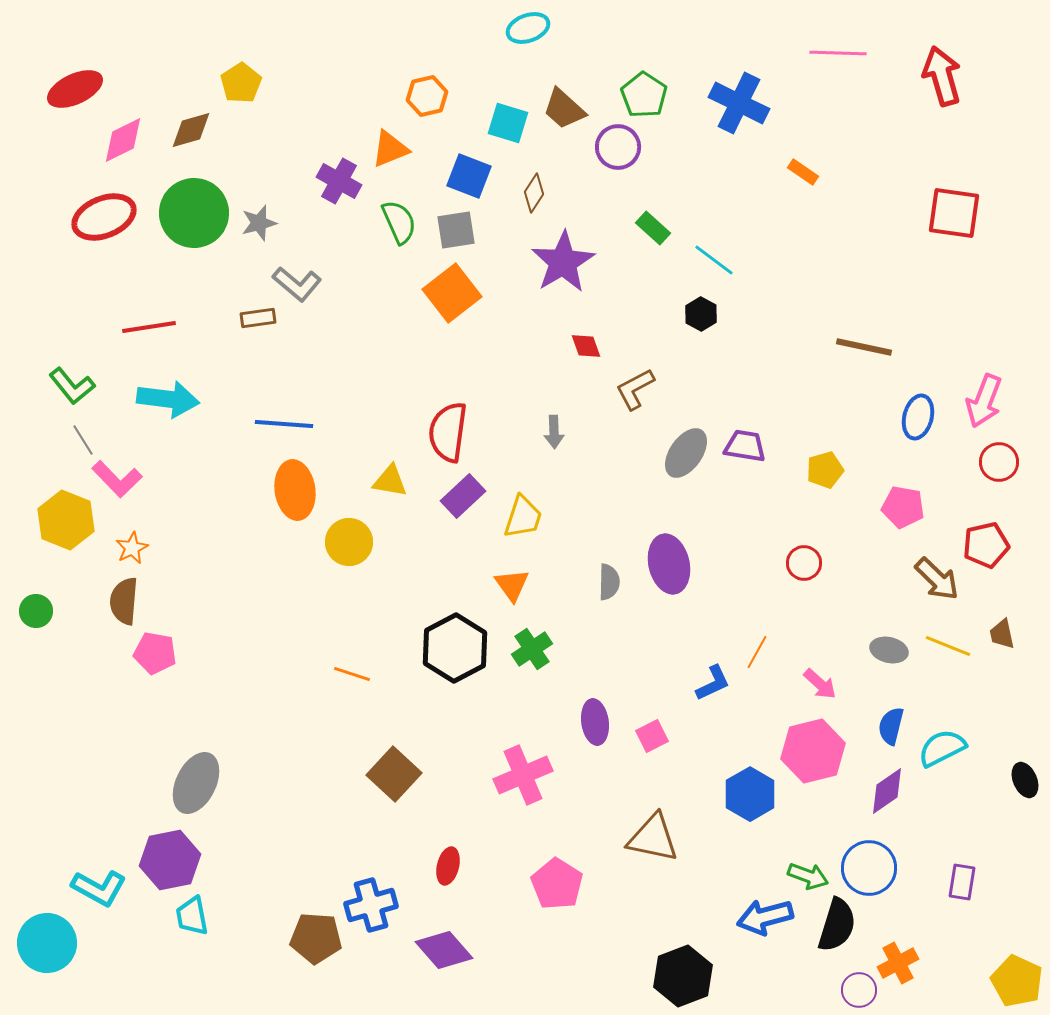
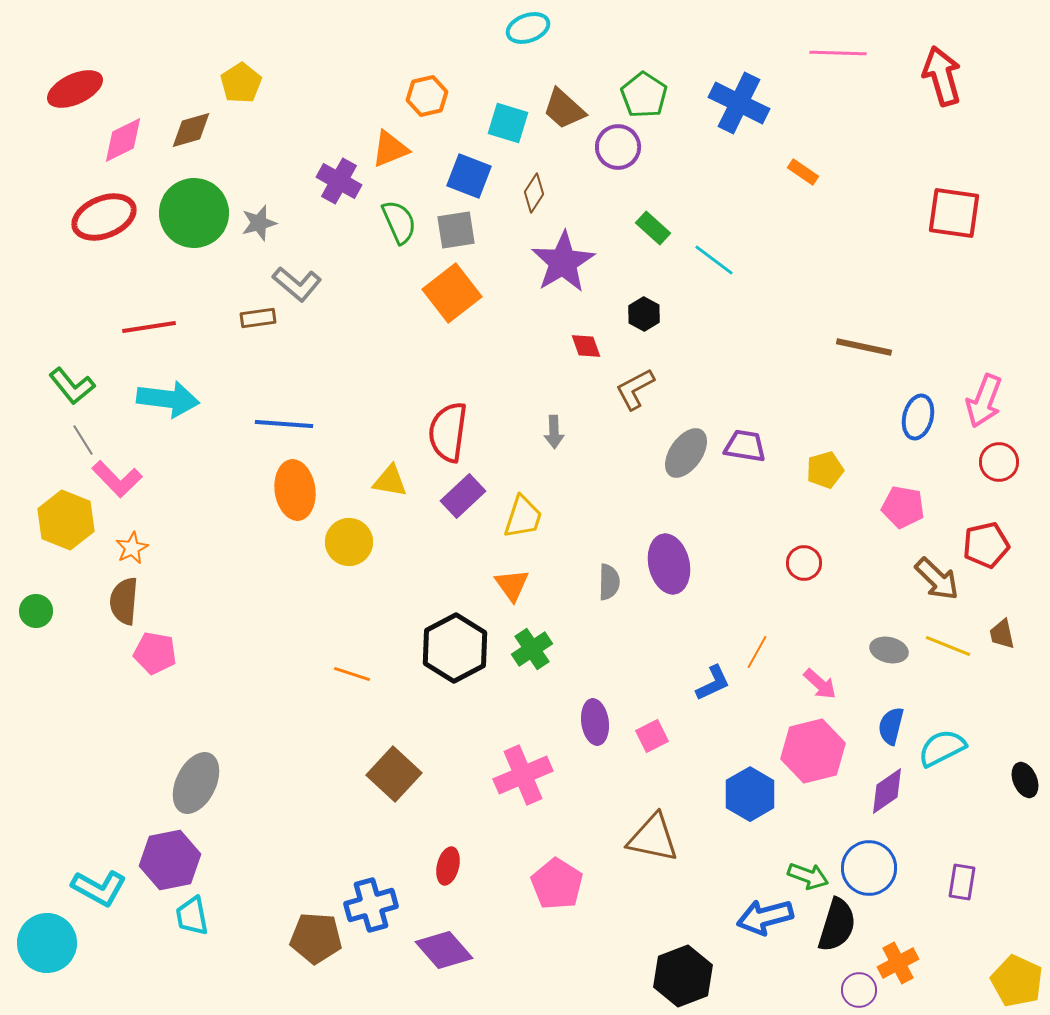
black hexagon at (701, 314): moved 57 px left
